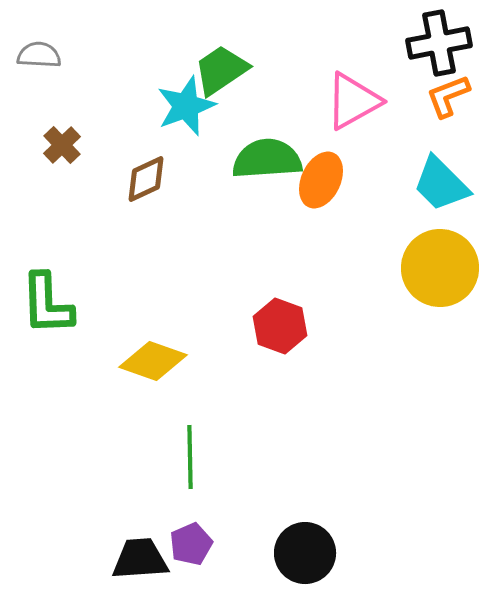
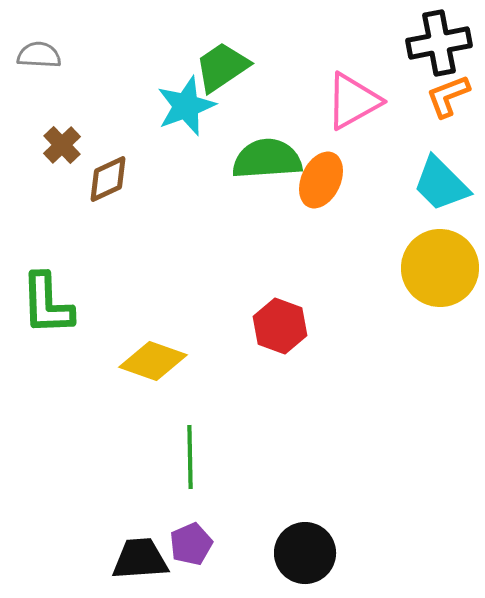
green trapezoid: moved 1 px right, 3 px up
brown diamond: moved 38 px left
